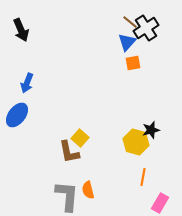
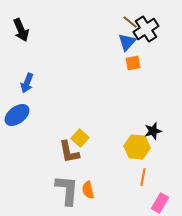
black cross: moved 1 px down
blue ellipse: rotated 15 degrees clockwise
black star: moved 2 px right, 1 px down
yellow hexagon: moved 1 px right, 5 px down; rotated 10 degrees counterclockwise
gray L-shape: moved 6 px up
